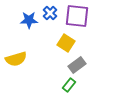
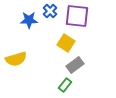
blue cross: moved 2 px up
gray rectangle: moved 2 px left
green rectangle: moved 4 px left
